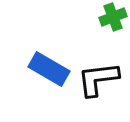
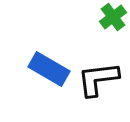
green cross: rotated 16 degrees counterclockwise
